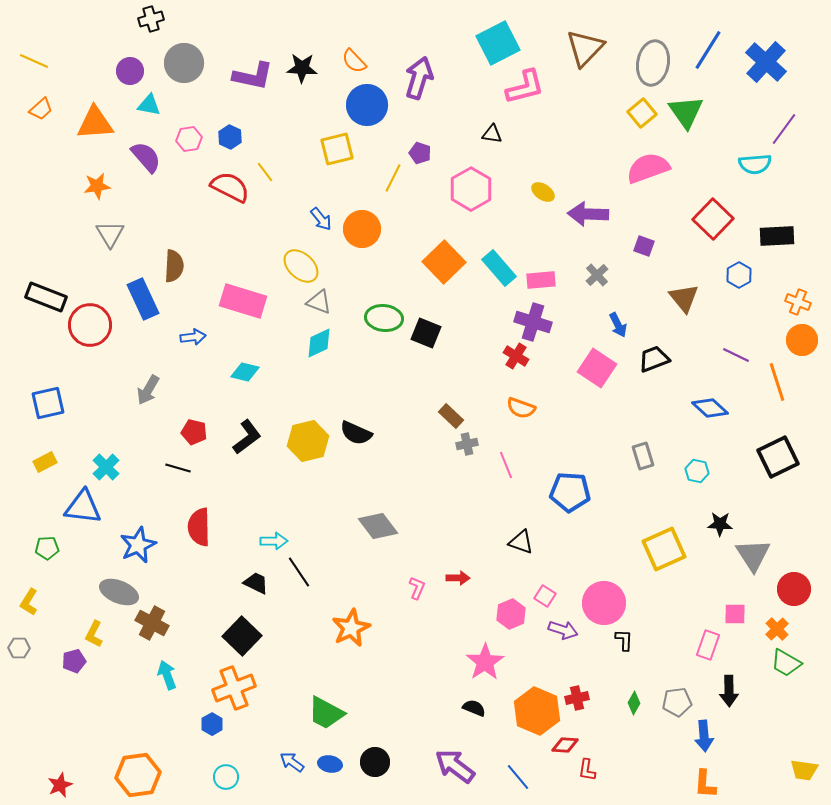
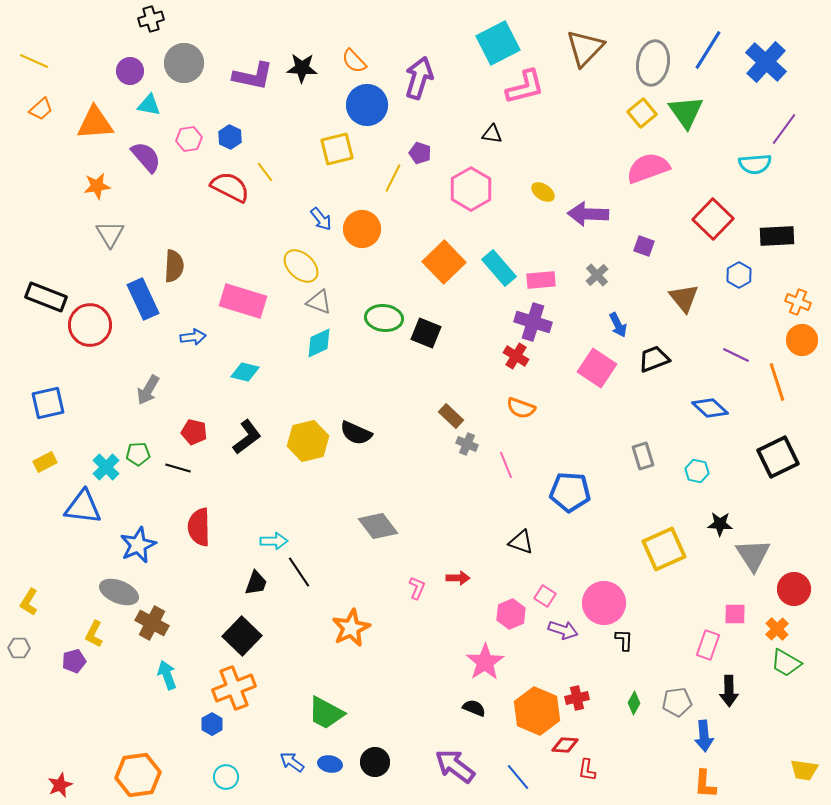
gray cross at (467, 444): rotated 35 degrees clockwise
green pentagon at (47, 548): moved 91 px right, 94 px up
black trapezoid at (256, 583): rotated 84 degrees clockwise
